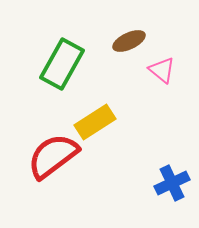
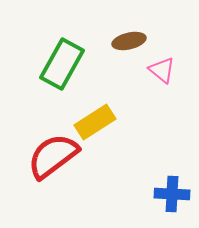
brown ellipse: rotated 12 degrees clockwise
blue cross: moved 11 px down; rotated 28 degrees clockwise
